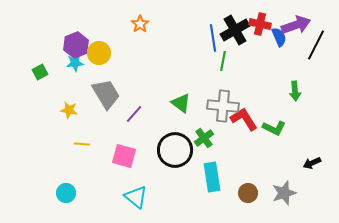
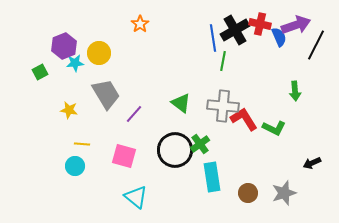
purple hexagon: moved 12 px left, 1 px down
green cross: moved 4 px left, 6 px down
cyan circle: moved 9 px right, 27 px up
